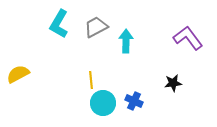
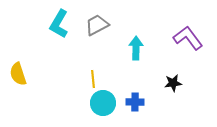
gray trapezoid: moved 1 px right, 2 px up
cyan arrow: moved 10 px right, 7 px down
yellow semicircle: rotated 80 degrees counterclockwise
yellow line: moved 2 px right, 1 px up
blue cross: moved 1 px right, 1 px down; rotated 24 degrees counterclockwise
